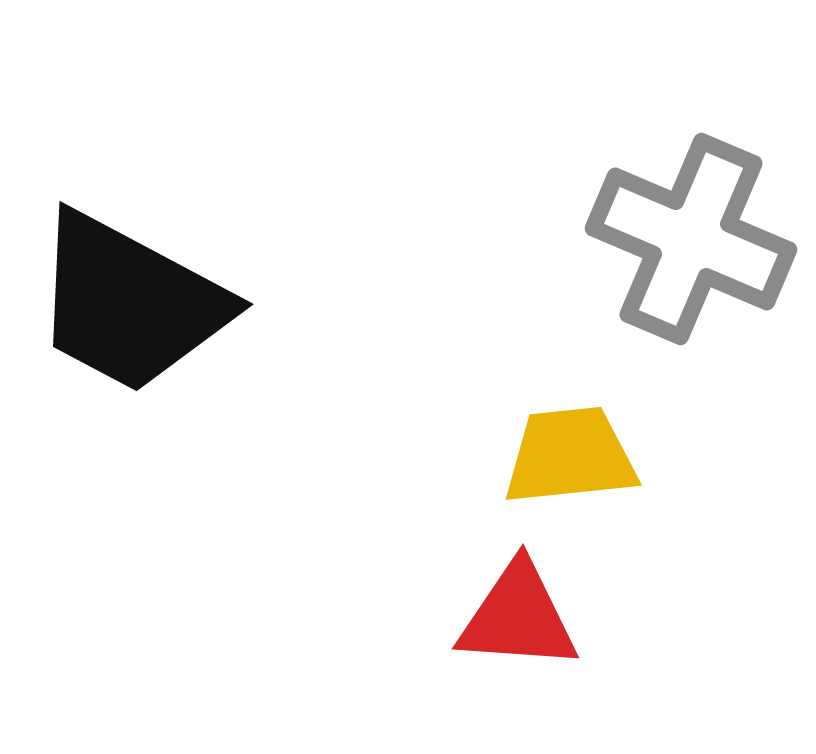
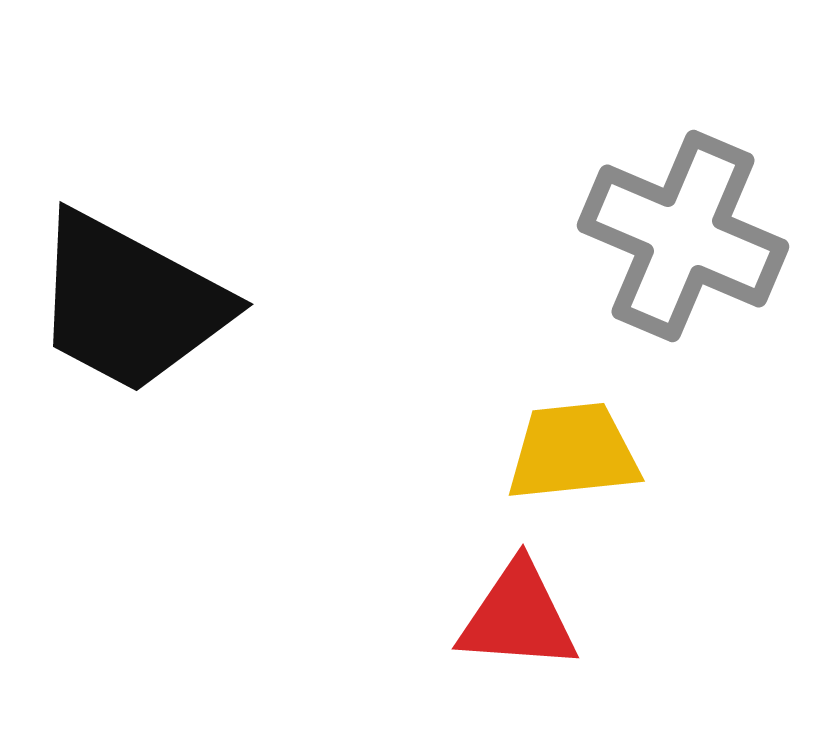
gray cross: moved 8 px left, 3 px up
yellow trapezoid: moved 3 px right, 4 px up
